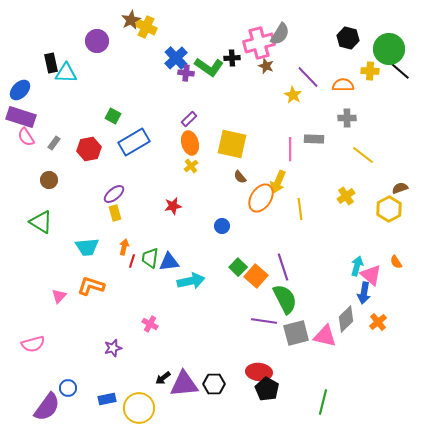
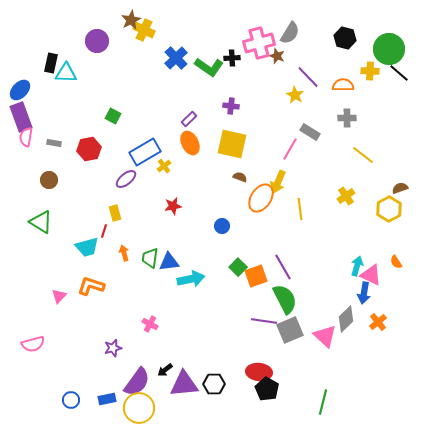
yellow cross at (146, 27): moved 2 px left, 3 px down
gray semicircle at (280, 34): moved 10 px right, 1 px up
black hexagon at (348, 38): moved 3 px left
black rectangle at (51, 63): rotated 24 degrees clockwise
brown star at (266, 66): moved 11 px right, 10 px up
black line at (400, 71): moved 1 px left, 2 px down
purple cross at (186, 73): moved 45 px right, 33 px down
yellow star at (293, 95): moved 2 px right
purple rectangle at (21, 117): rotated 52 degrees clockwise
pink semicircle at (26, 137): rotated 42 degrees clockwise
gray rectangle at (314, 139): moved 4 px left, 7 px up; rotated 30 degrees clockwise
blue rectangle at (134, 142): moved 11 px right, 10 px down
gray rectangle at (54, 143): rotated 64 degrees clockwise
orange ellipse at (190, 143): rotated 10 degrees counterclockwise
pink line at (290, 149): rotated 30 degrees clockwise
yellow cross at (191, 166): moved 27 px left
brown semicircle at (240, 177): rotated 152 degrees clockwise
purple ellipse at (114, 194): moved 12 px right, 15 px up
cyan trapezoid at (87, 247): rotated 10 degrees counterclockwise
orange arrow at (124, 247): moved 6 px down; rotated 28 degrees counterclockwise
red line at (132, 261): moved 28 px left, 30 px up
purple line at (283, 267): rotated 12 degrees counterclockwise
pink triangle at (371, 275): rotated 15 degrees counterclockwise
orange square at (256, 276): rotated 30 degrees clockwise
cyan arrow at (191, 281): moved 2 px up
gray square at (296, 333): moved 6 px left, 3 px up; rotated 8 degrees counterclockwise
pink triangle at (325, 336): rotated 30 degrees clockwise
black arrow at (163, 378): moved 2 px right, 8 px up
blue circle at (68, 388): moved 3 px right, 12 px down
purple semicircle at (47, 407): moved 90 px right, 25 px up
